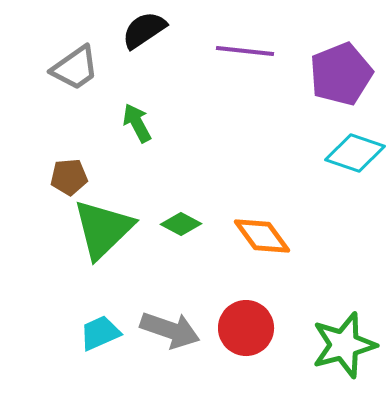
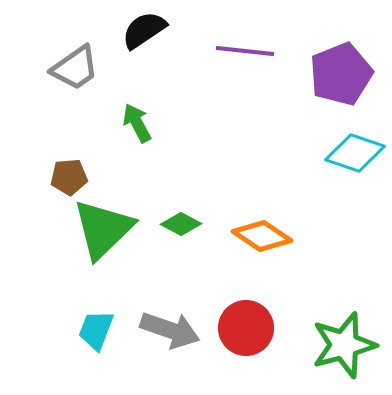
orange diamond: rotated 20 degrees counterclockwise
cyan trapezoid: moved 4 px left, 3 px up; rotated 45 degrees counterclockwise
